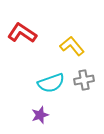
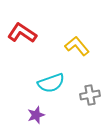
yellow L-shape: moved 5 px right
gray cross: moved 6 px right, 15 px down
purple star: moved 4 px left
